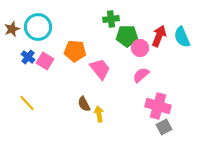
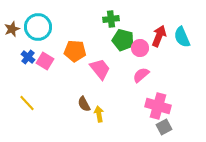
green pentagon: moved 4 px left, 4 px down; rotated 15 degrees clockwise
